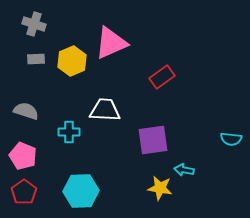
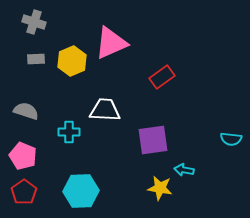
gray cross: moved 2 px up
